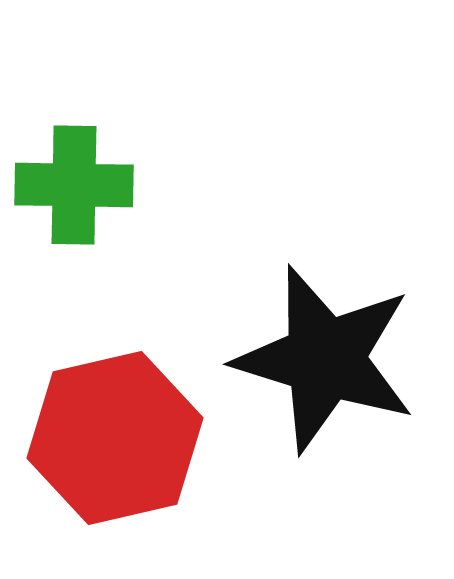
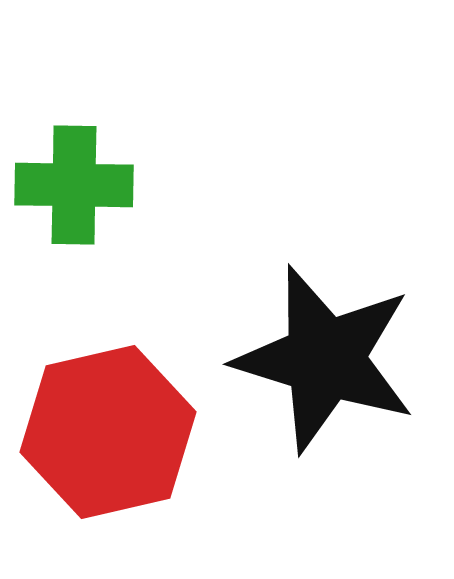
red hexagon: moved 7 px left, 6 px up
